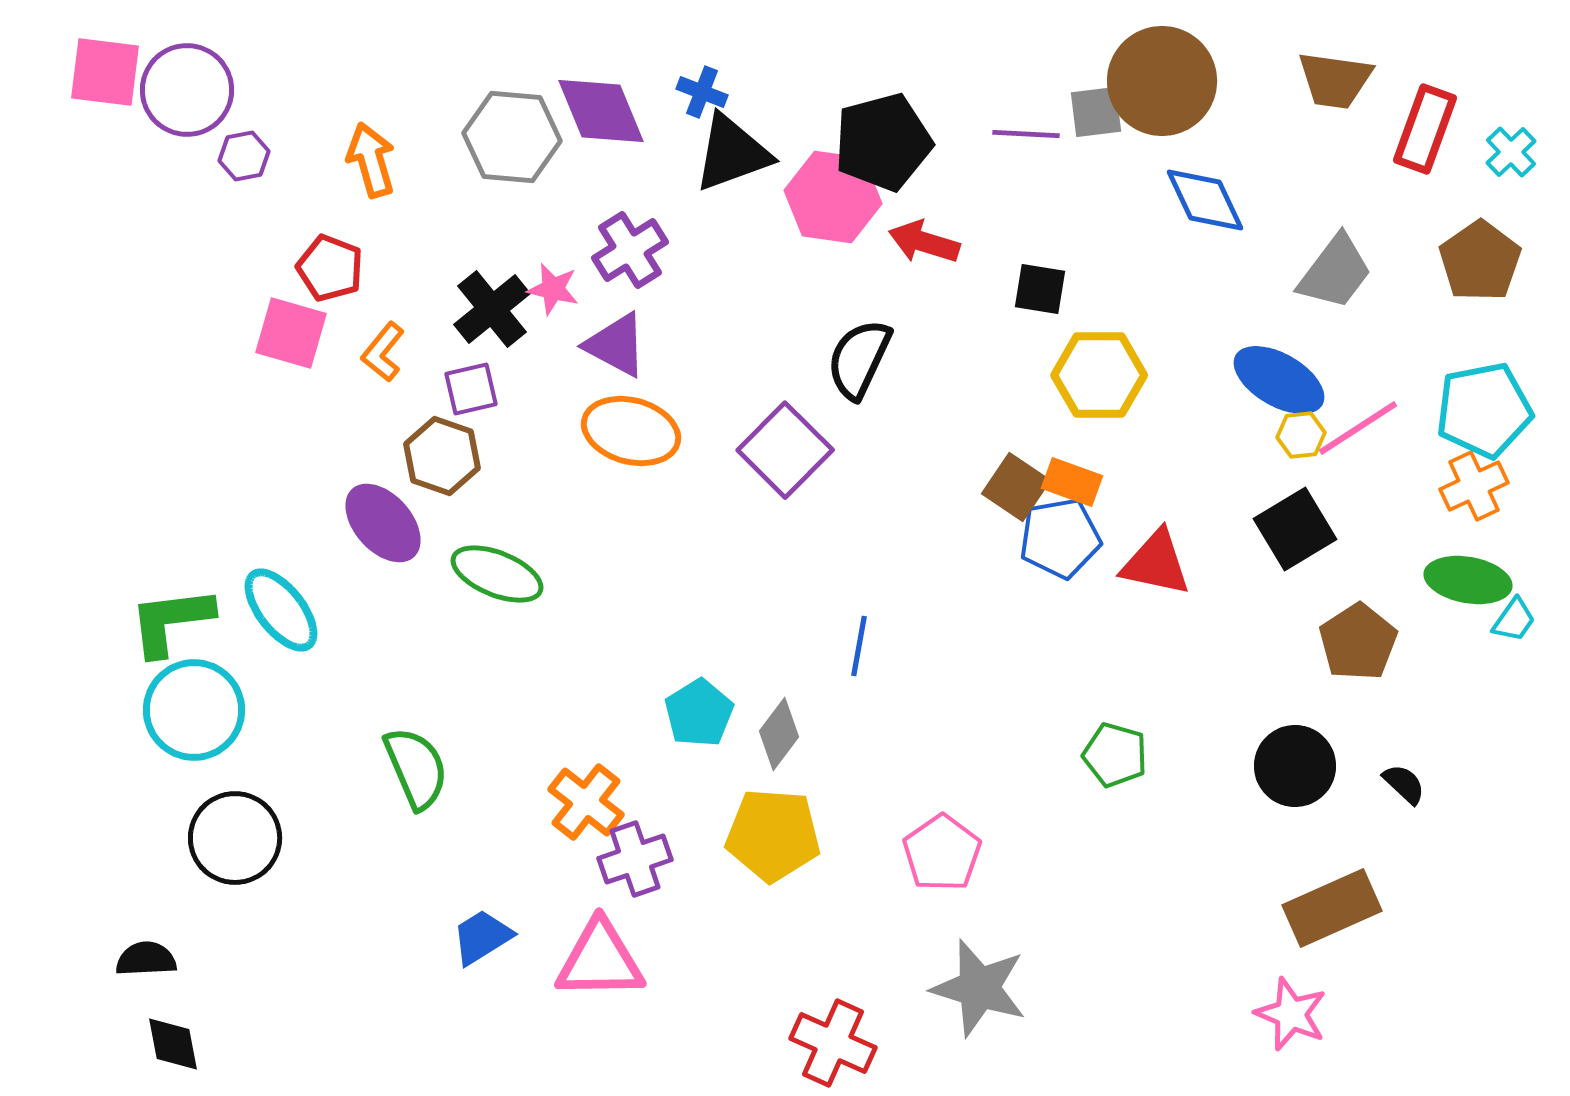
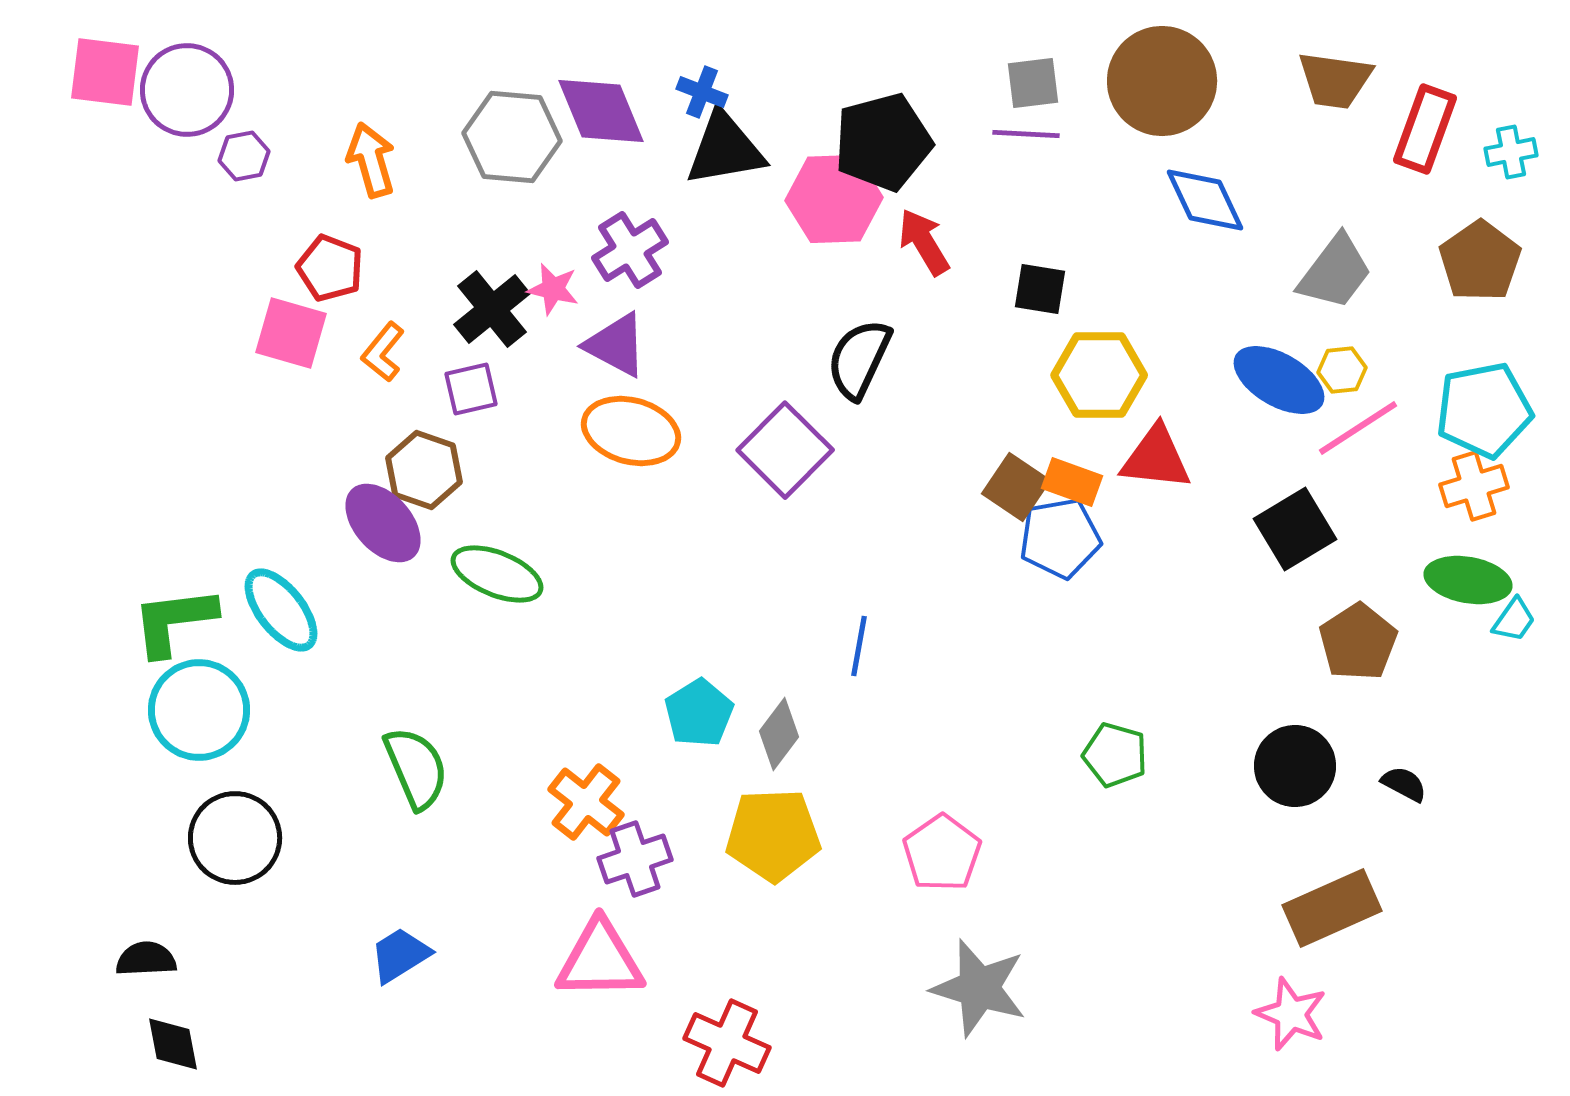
gray square at (1096, 112): moved 63 px left, 29 px up
cyan cross at (1511, 152): rotated 33 degrees clockwise
black triangle at (732, 153): moved 7 px left, 4 px up; rotated 10 degrees clockwise
pink hexagon at (833, 197): moved 1 px right, 2 px down; rotated 10 degrees counterclockwise
red arrow at (924, 242): rotated 42 degrees clockwise
yellow hexagon at (1301, 435): moved 41 px right, 65 px up
brown hexagon at (442, 456): moved 18 px left, 14 px down
orange cross at (1474, 486): rotated 8 degrees clockwise
red triangle at (1156, 563): moved 105 px up; rotated 6 degrees counterclockwise
green L-shape at (171, 621): moved 3 px right
cyan circle at (194, 710): moved 5 px right
black semicircle at (1404, 784): rotated 15 degrees counterclockwise
yellow pentagon at (773, 835): rotated 6 degrees counterclockwise
blue trapezoid at (482, 937): moved 82 px left, 18 px down
red cross at (833, 1043): moved 106 px left
